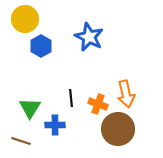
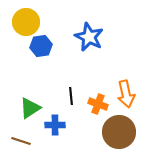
yellow circle: moved 1 px right, 3 px down
blue hexagon: rotated 20 degrees clockwise
black line: moved 2 px up
green triangle: rotated 25 degrees clockwise
brown circle: moved 1 px right, 3 px down
